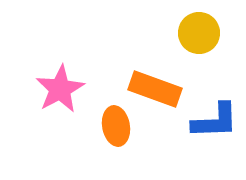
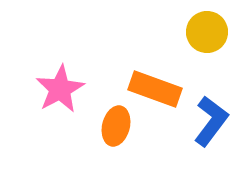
yellow circle: moved 8 px right, 1 px up
blue L-shape: moved 4 px left; rotated 51 degrees counterclockwise
orange ellipse: rotated 24 degrees clockwise
